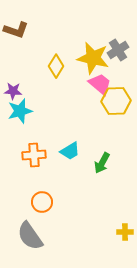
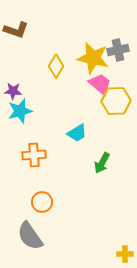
gray cross: rotated 20 degrees clockwise
cyan trapezoid: moved 7 px right, 18 px up
yellow cross: moved 22 px down
